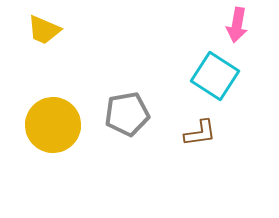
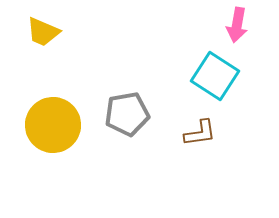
yellow trapezoid: moved 1 px left, 2 px down
